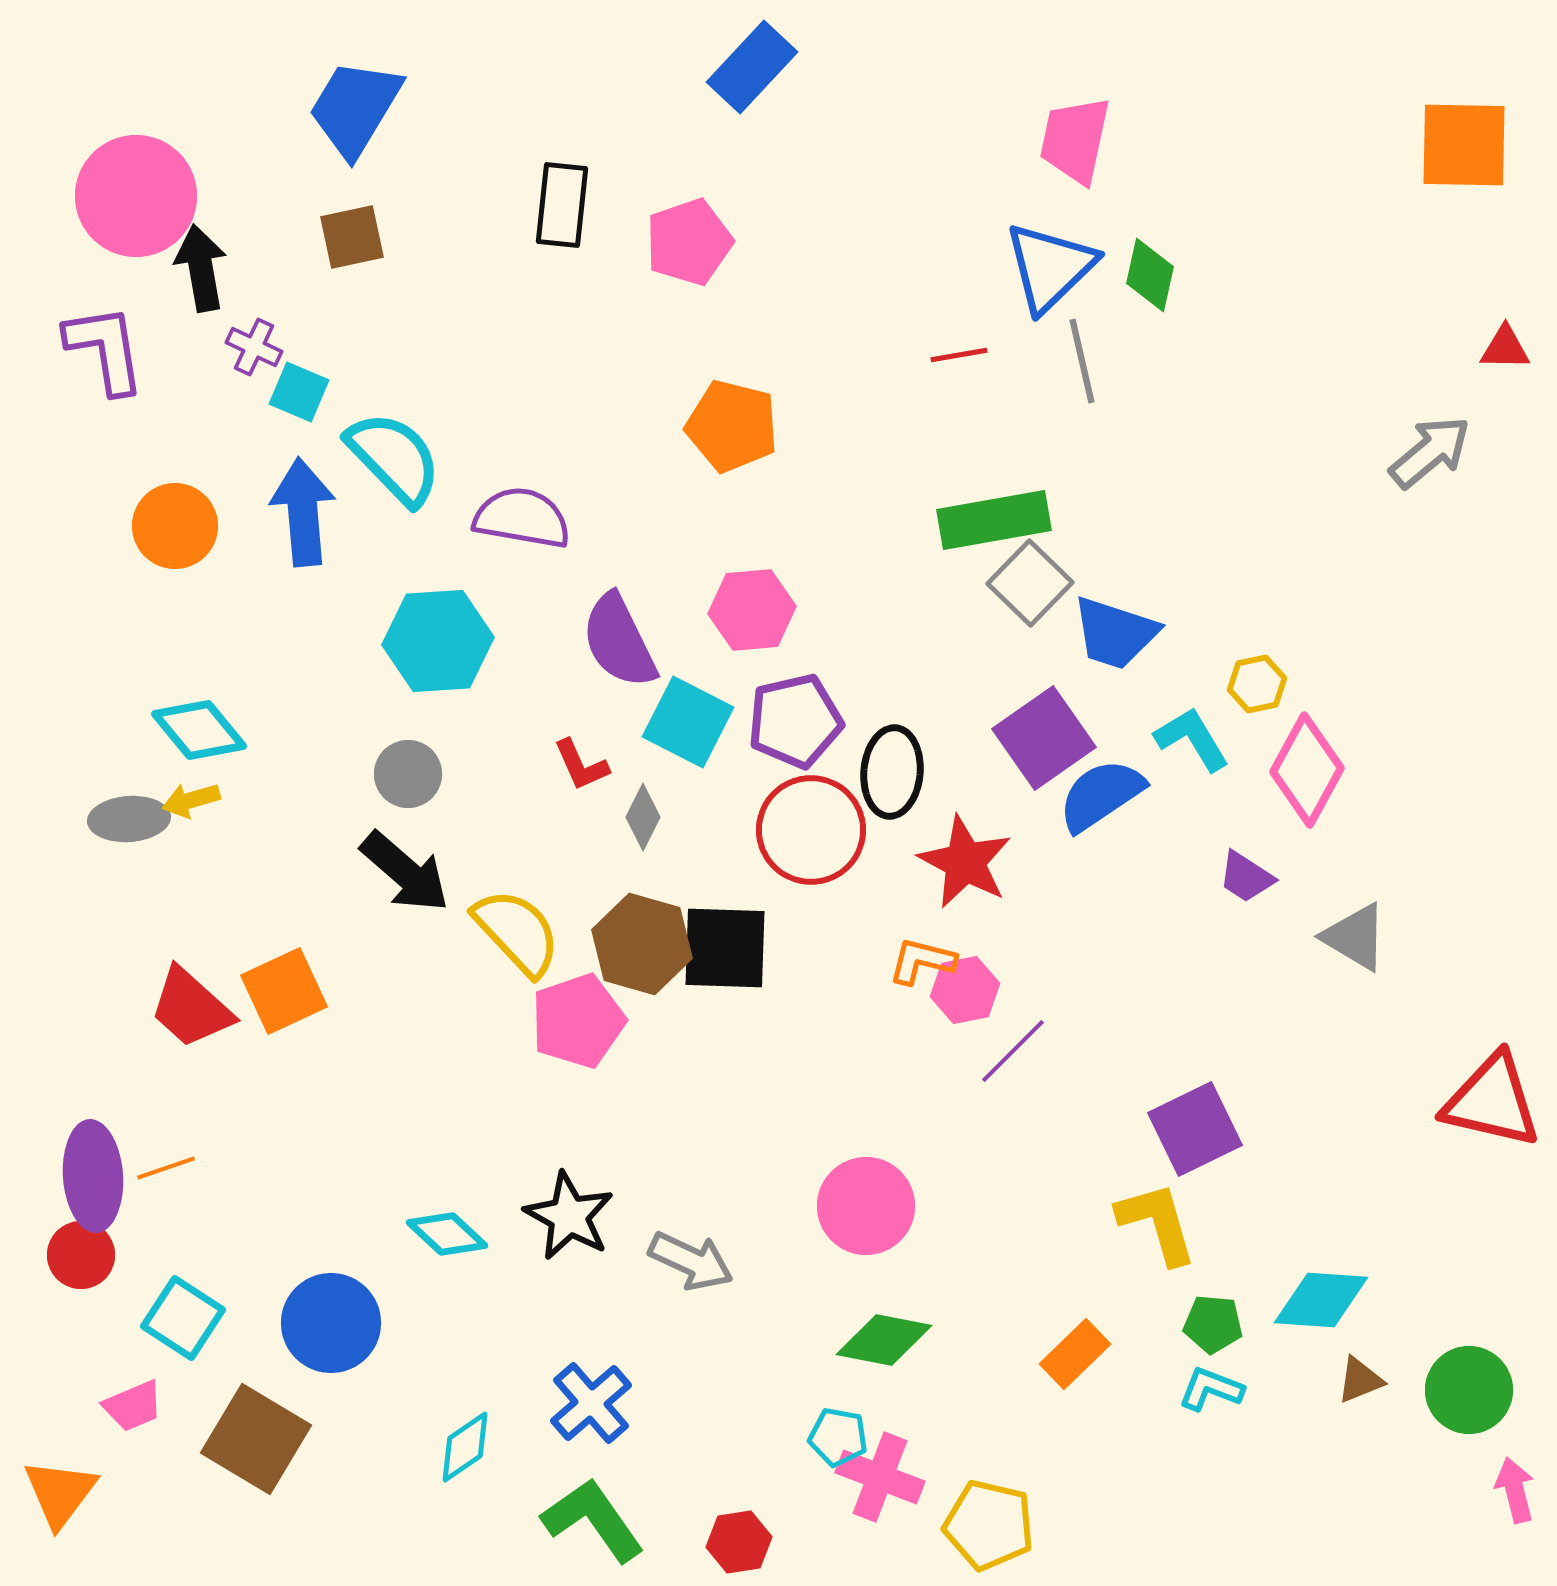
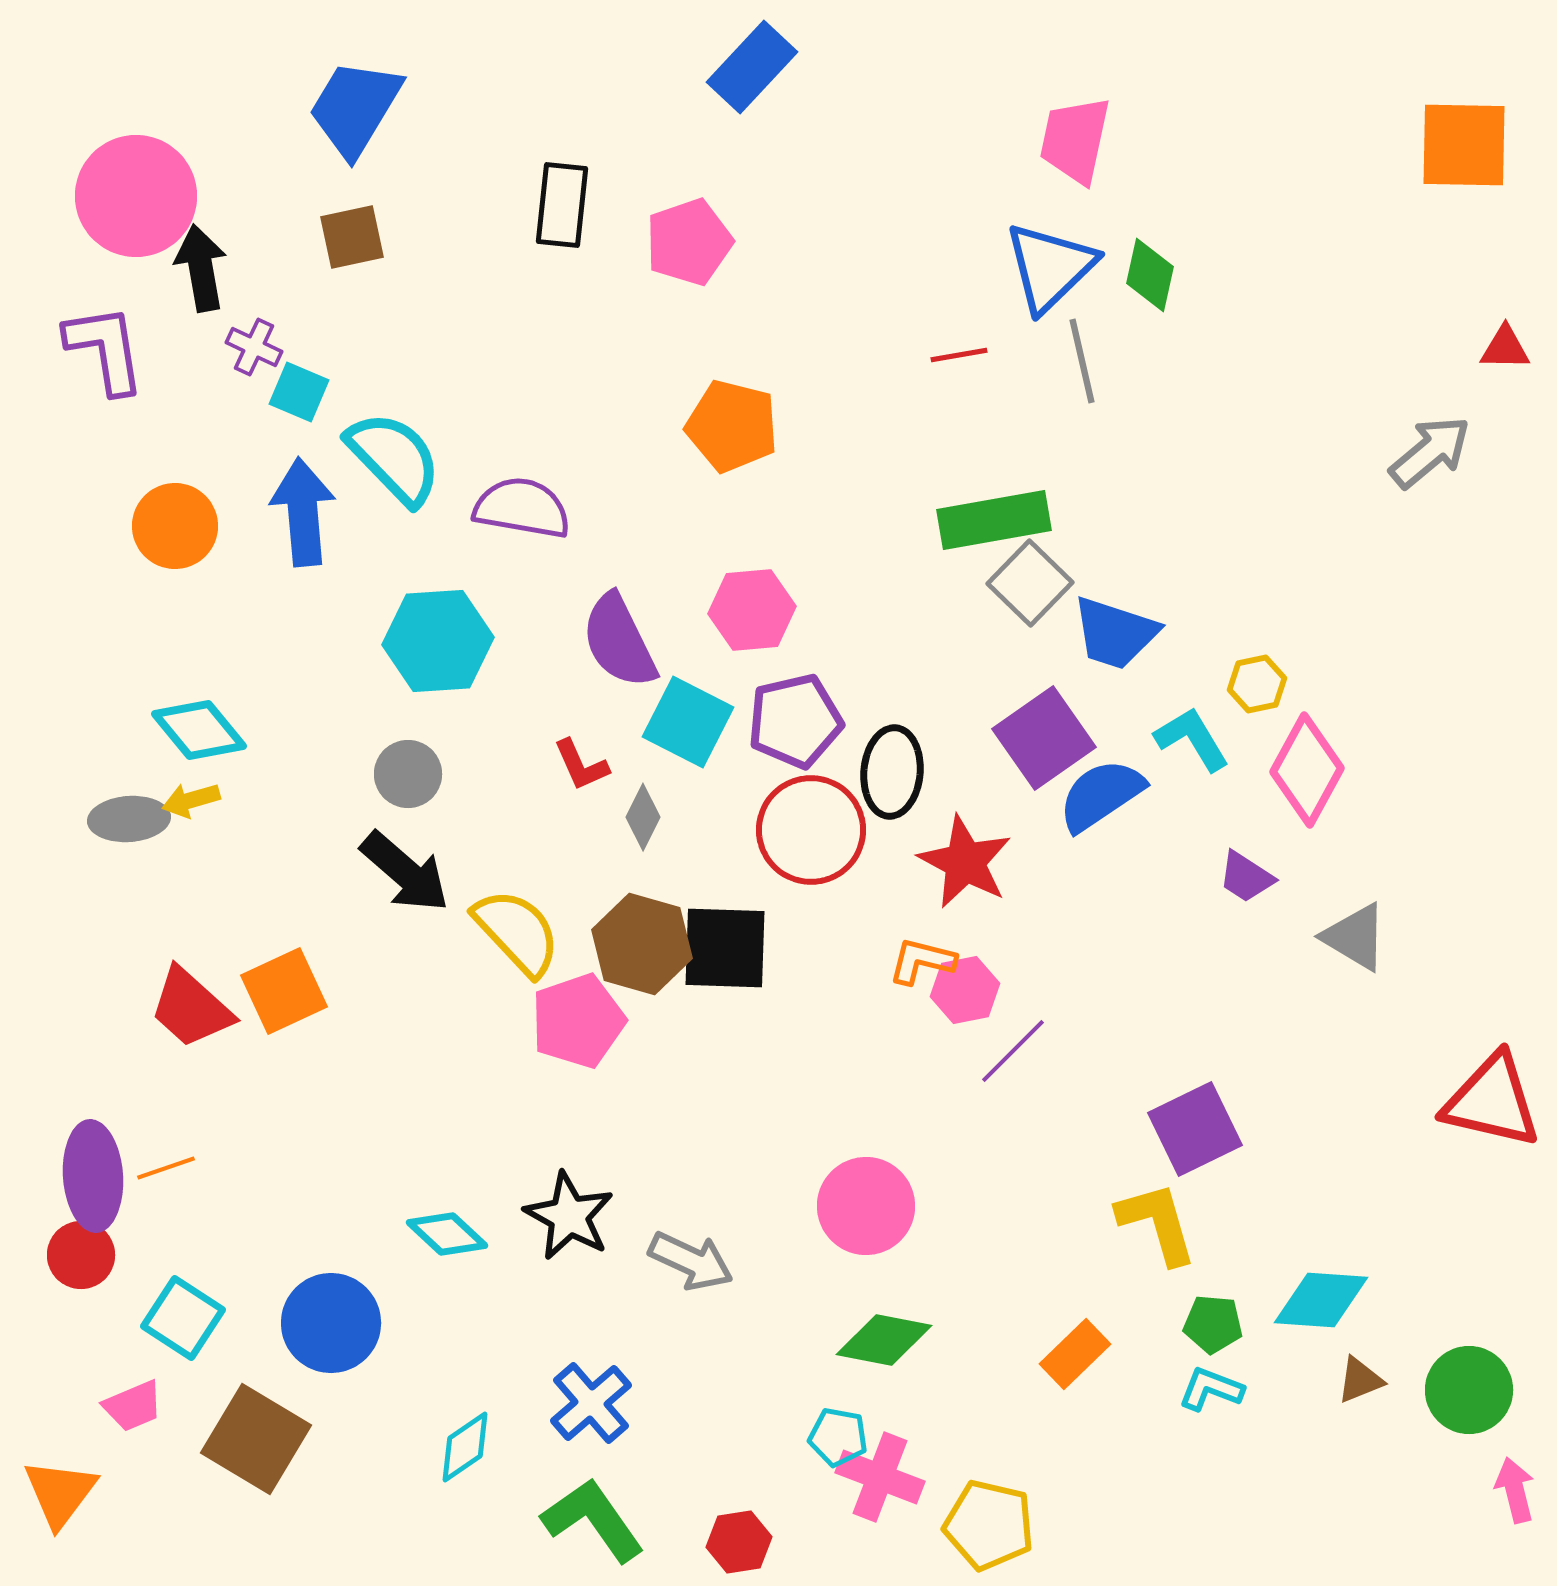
purple semicircle at (522, 518): moved 10 px up
